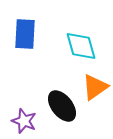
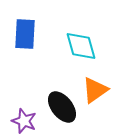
orange triangle: moved 3 px down
black ellipse: moved 1 px down
